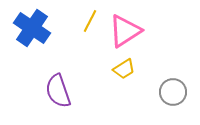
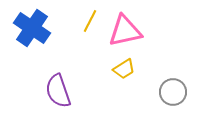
pink triangle: rotated 21 degrees clockwise
